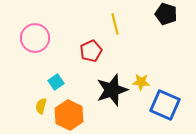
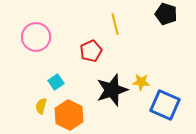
pink circle: moved 1 px right, 1 px up
